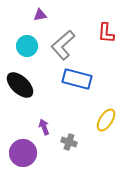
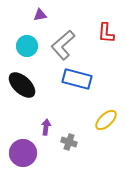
black ellipse: moved 2 px right
yellow ellipse: rotated 15 degrees clockwise
purple arrow: moved 2 px right; rotated 28 degrees clockwise
